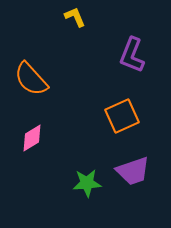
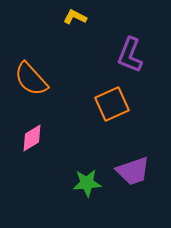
yellow L-shape: rotated 40 degrees counterclockwise
purple L-shape: moved 2 px left
orange square: moved 10 px left, 12 px up
